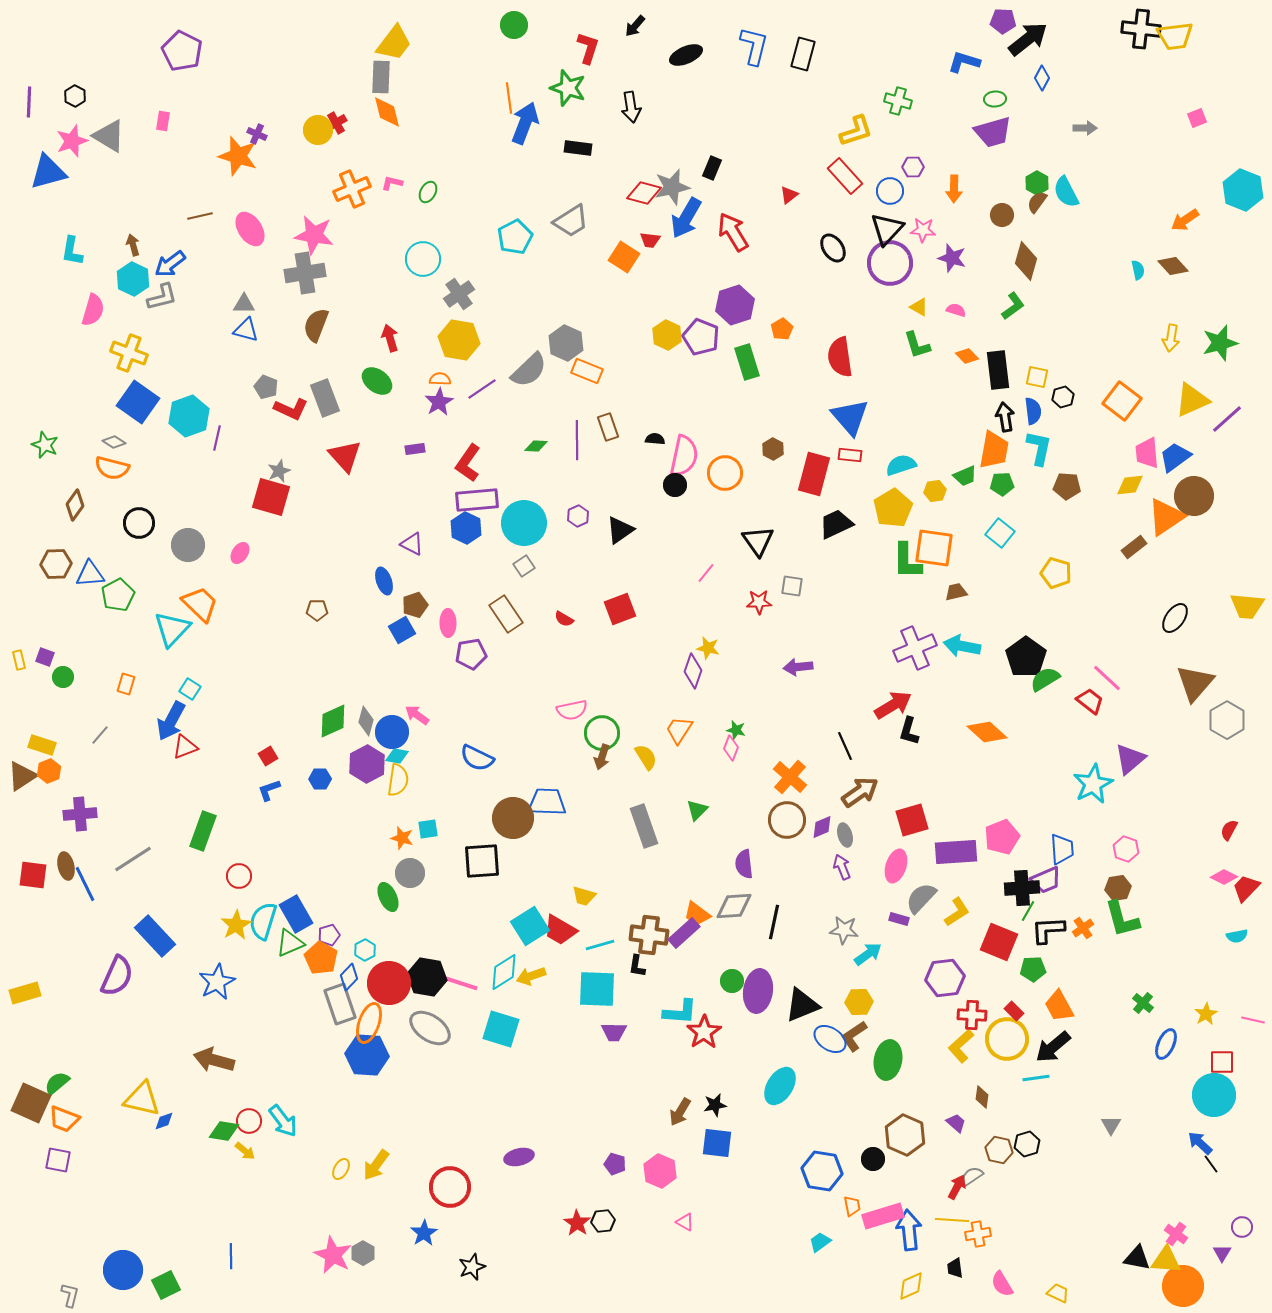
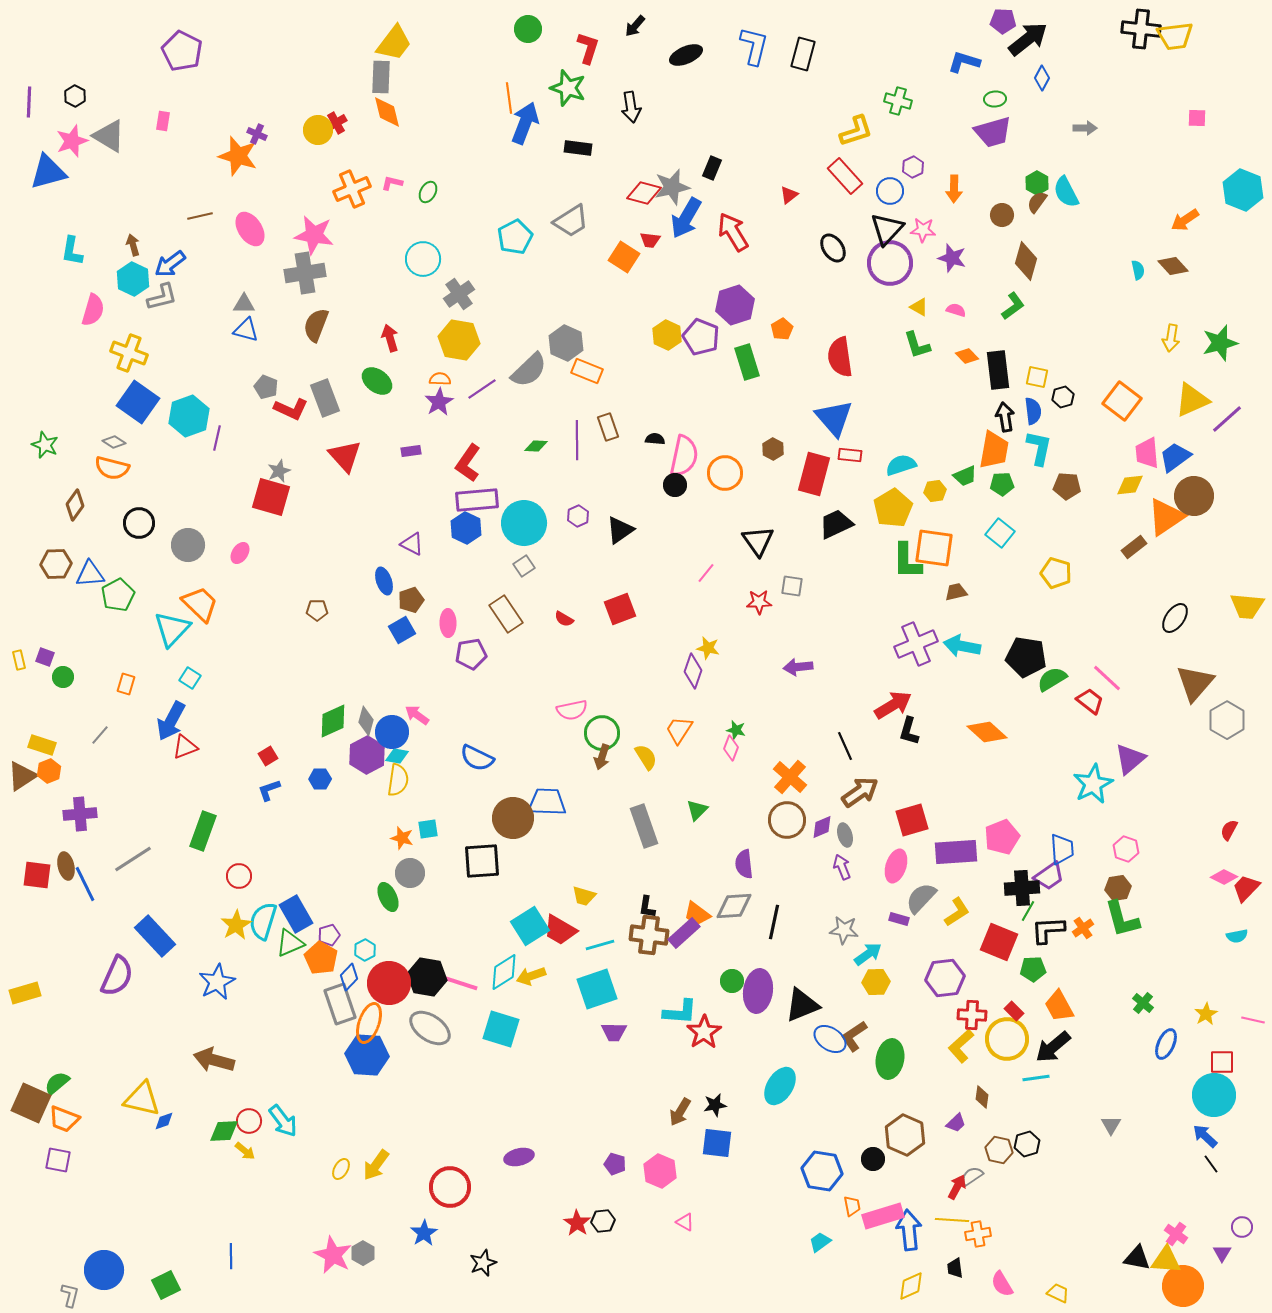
green circle at (514, 25): moved 14 px right, 4 px down
pink square at (1197, 118): rotated 24 degrees clockwise
purple hexagon at (913, 167): rotated 25 degrees counterclockwise
blue triangle at (850, 417): moved 16 px left, 1 px down
purple rectangle at (415, 449): moved 4 px left, 2 px down
brown pentagon at (415, 605): moved 4 px left, 5 px up
purple cross at (915, 648): moved 1 px right, 4 px up
black pentagon at (1026, 657): rotated 27 degrees counterclockwise
green semicircle at (1045, 679): moved 7 px right
cyan square at (190, 689): moved 11 px up
purple hexagon at (367, 764): moved 9 px up
red square at (33, 875): moved 4 px right
purple trapezoid at (1046, 880): moved 3 px right, 4 px up; rotated 12 degrees counterclockwise
black L-shape at (637, 966): moved 10 px right, 59 px up
cyan square at (597, 989): rotated 21 degrees counterclockwise
yellow hexagon at (859, 1002): moved 17 px right, 20 px up
green ellipse at (888, 1060): moved 2 px right, 1 px up
purple trapezoid at (956, 1123): rotated 95 degrees clockwise
green diamond at (224, 1131): rotated 12 degrees counterclockwise
blue arrow at (1200, 1143): moved 5 px right, 7 px up
black star at (472, 1267): moved 11 px right, 4 px up
blue circle at (123, 1270): moved 19 px left
